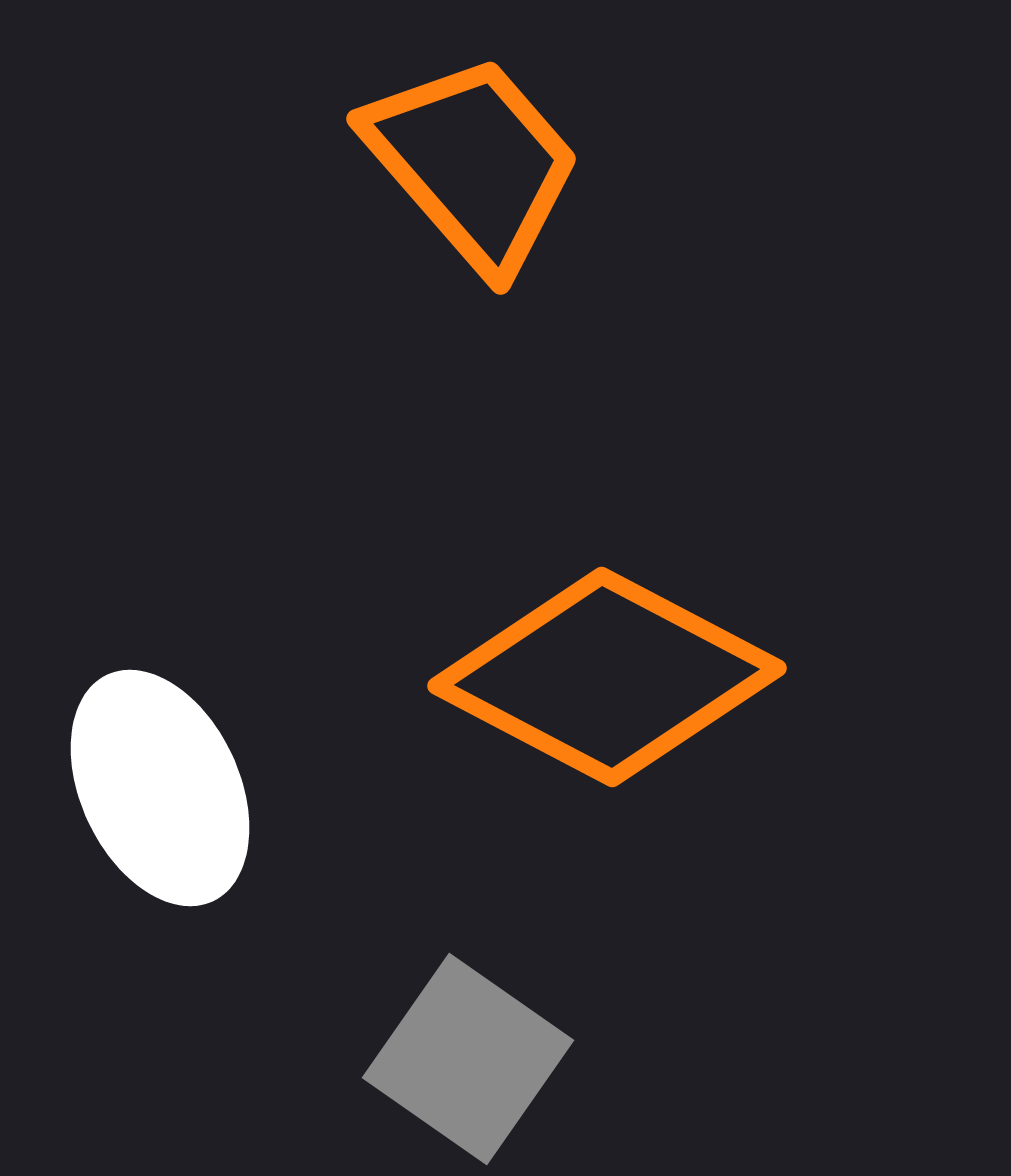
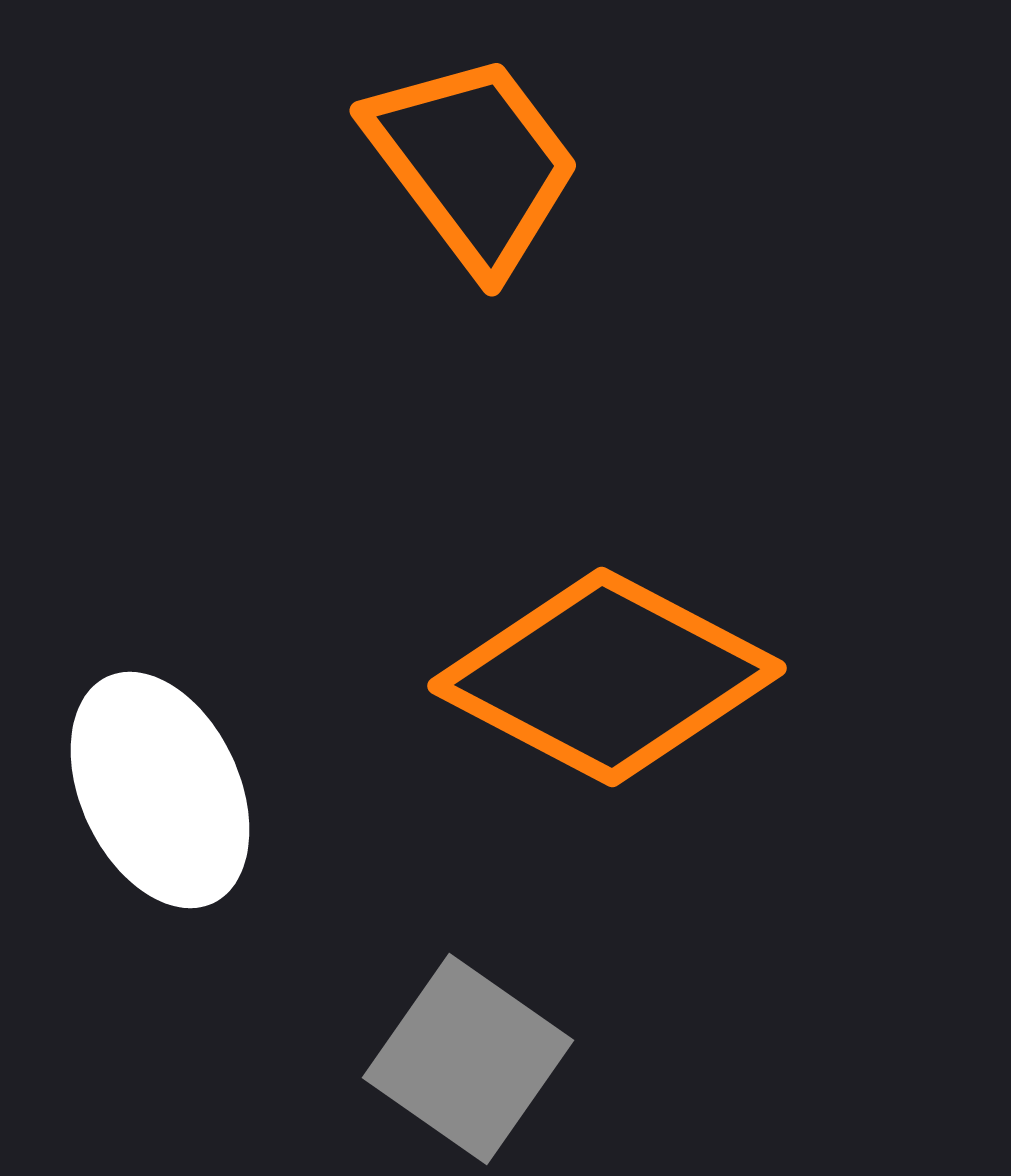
orange trapezoid: rotated 4 degrees clockwise
white ellipse: moved 2 px down
